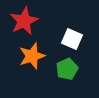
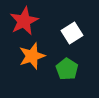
white square: moved 6 px up; rotated 35 degrees clockwise
green pentagon: rotated 15 degrees counterclockwise
